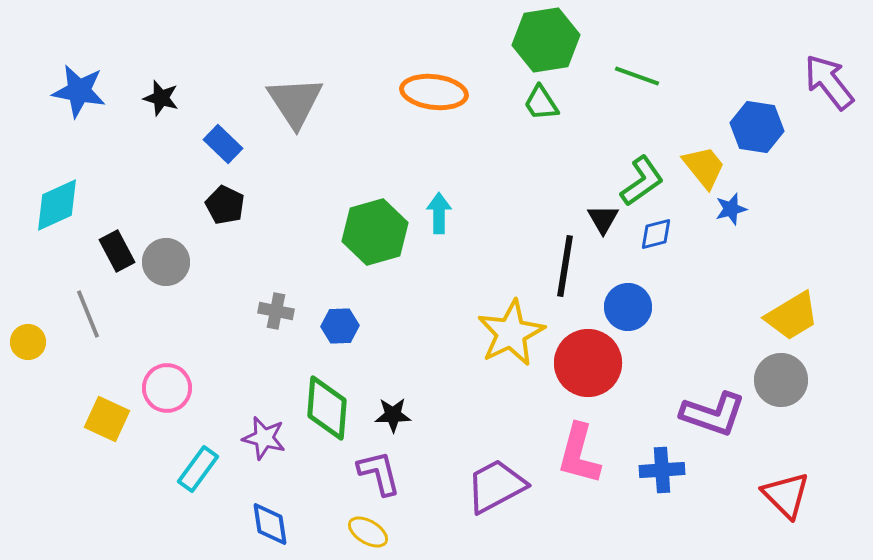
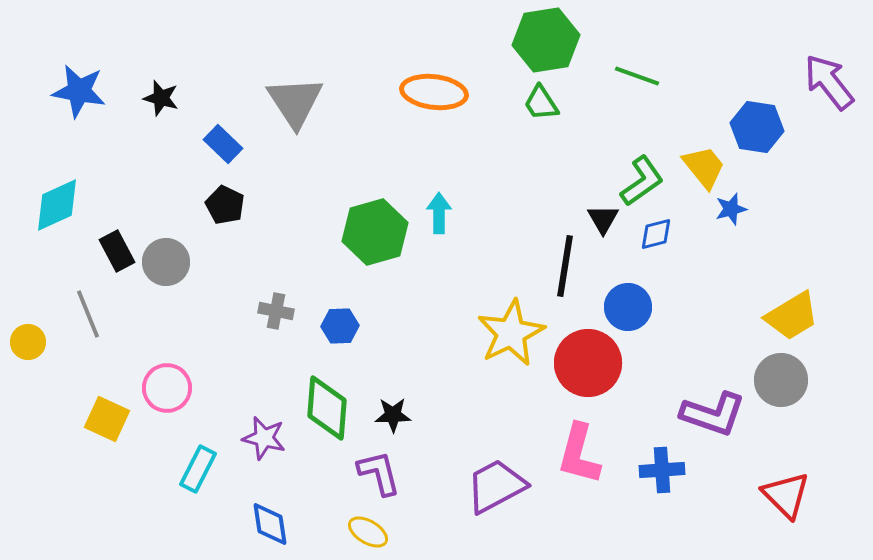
cyan rectangle at (198, 469): rotated 9 degrees counterclockwise
